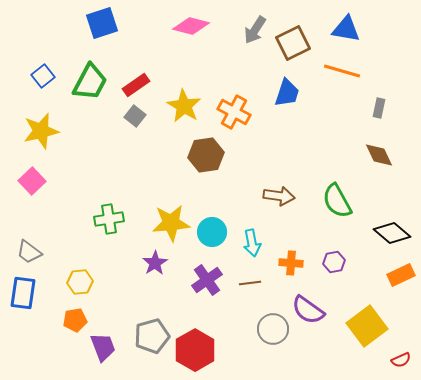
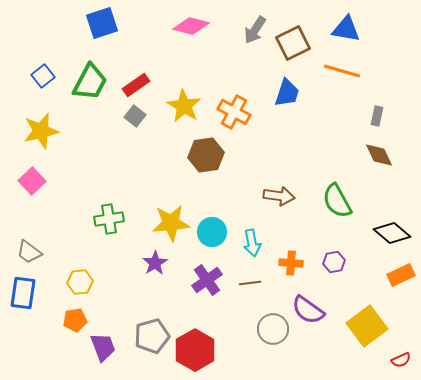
gray rectangle at (379, 108): moved 2 px left, 8 px down
